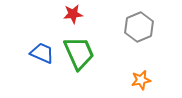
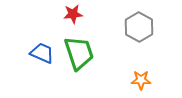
gray hexagon: rotated 8 degrees counterclockwise
green trapezoid: rotated 6 degrees clockwise
orange star: rotated 12 degrees clockwise
